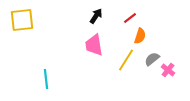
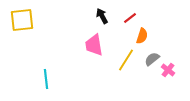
black arrow: moved 6 px right; rotated 63 degrees counterclockwise
orange semicircle: moved 2 px right
